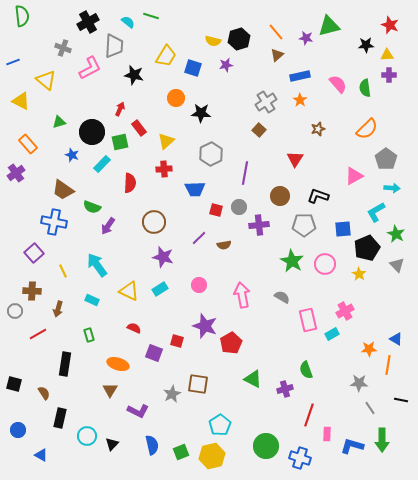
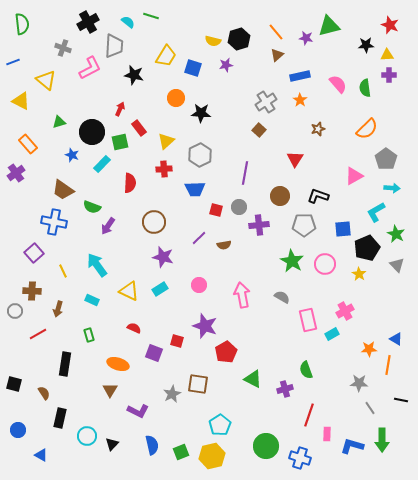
green semicircle at (22, 16): moved 8 px down
gray hexagon at (211, 154): moved 11 px left, 1 px down
red pentagon at (231, 343): moved 5 px left, 9 px down
